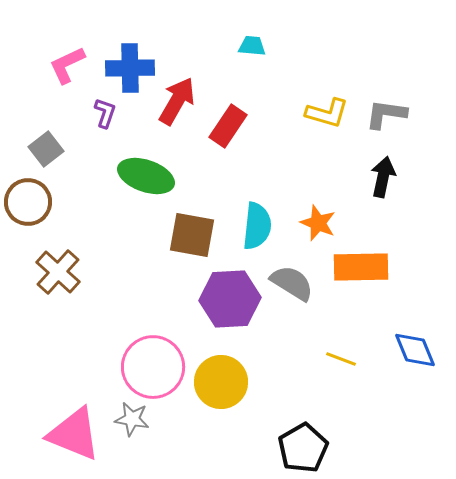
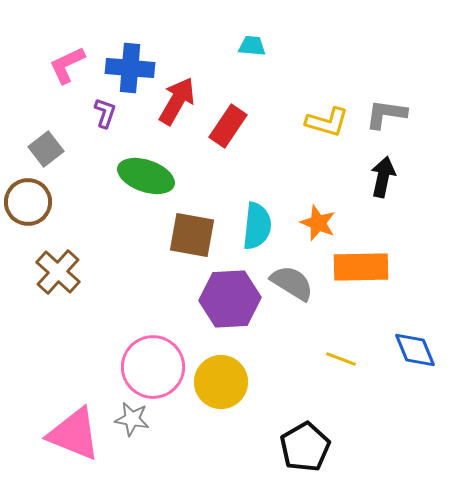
blue cross: rotated 6 degrees clockwise
yellow L-shape: moved 9 px down
black pentagon: moved 2 px right, 1 px up
